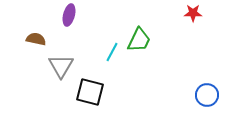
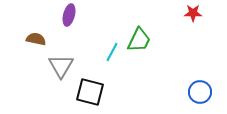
blue circle: moved 7 px left, 3 px up
